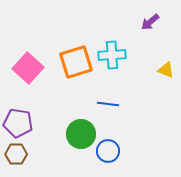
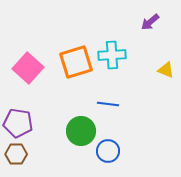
green circle: moved 3 px up
